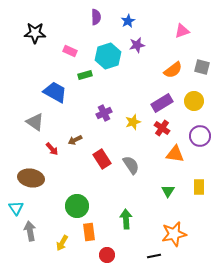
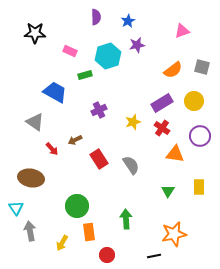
purple cross: moved 5 px left, 3 px up
red rectangle: moved 3 px left
